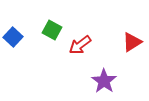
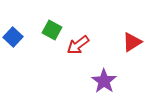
red arrow: moved 2 px left
